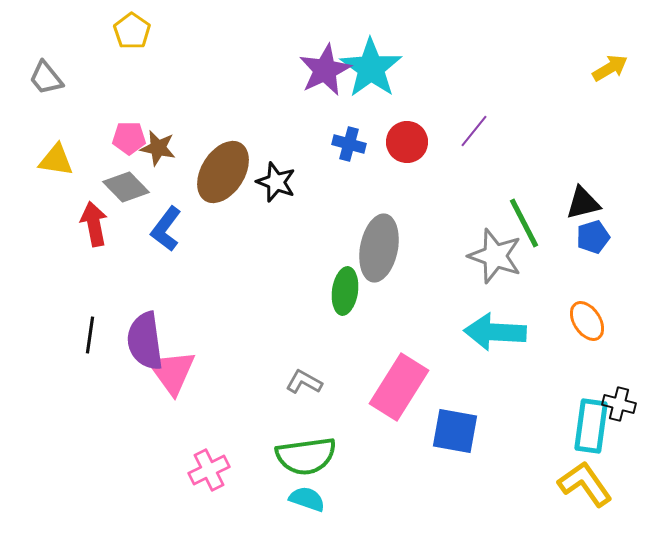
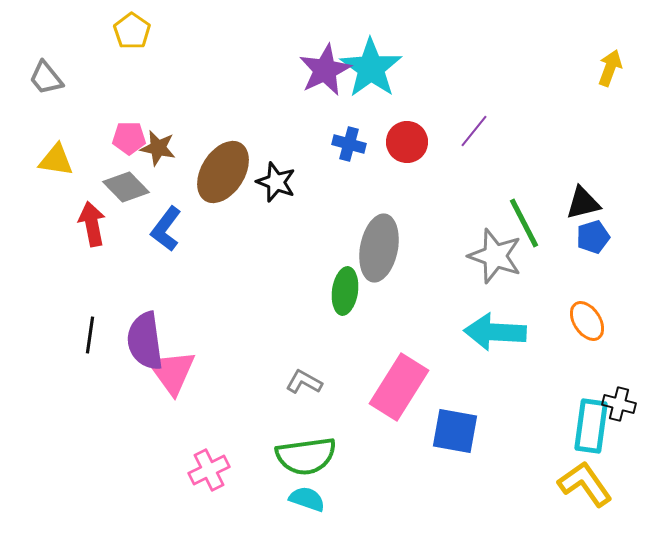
yellow arrow: rotated 39 degrees counterclockwise
red arrow: moved 2 px left
